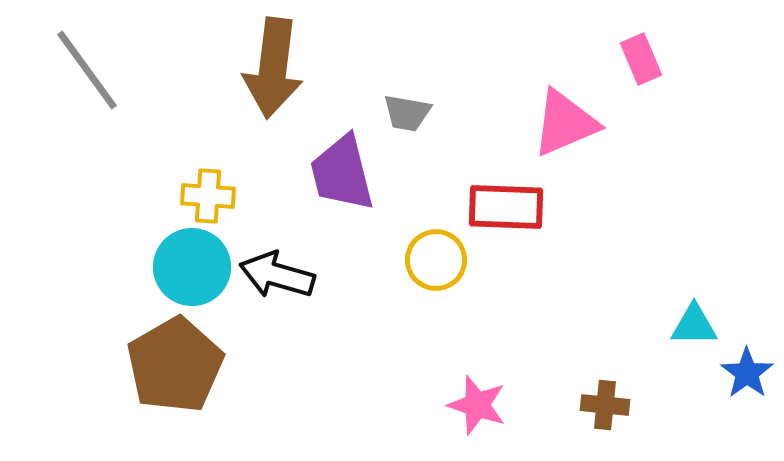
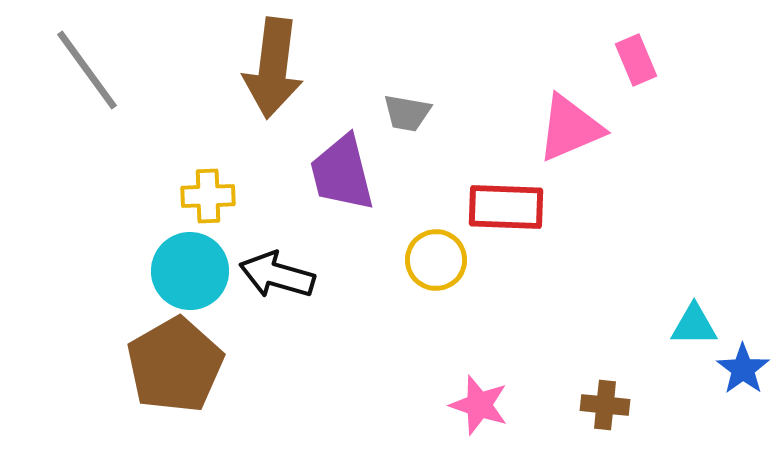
pink rectangle: moved 5 px left, 1 px down
pink triangle: moved 5 px right, 5 px down
yellow cross: rotated 6 degrees counterclockwise
cyan circle: moved 2 px left, 4 px down
blue star: moved 4 px left, 4 px up
pink star: moved 2 px right
